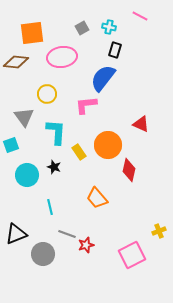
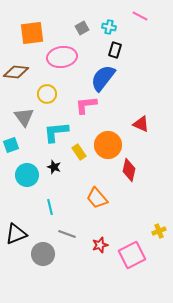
brown diamond: moved 10 px down
cyan L-shape: rotated 100 degrees counterclockwise
red star: moved 14 px right
